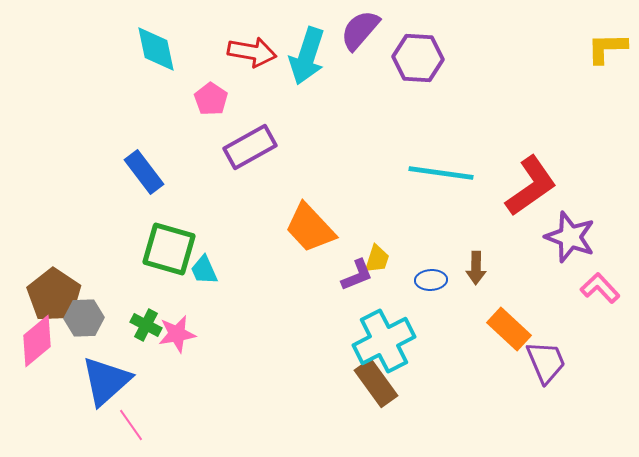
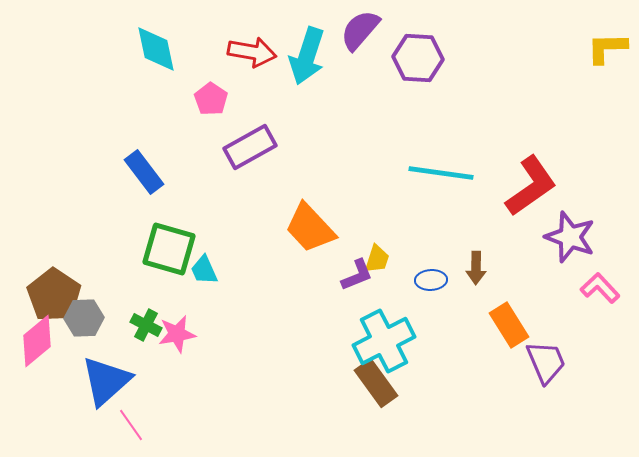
orange rectangle: moved 4 px up; rotated 15 degrees clockwise
